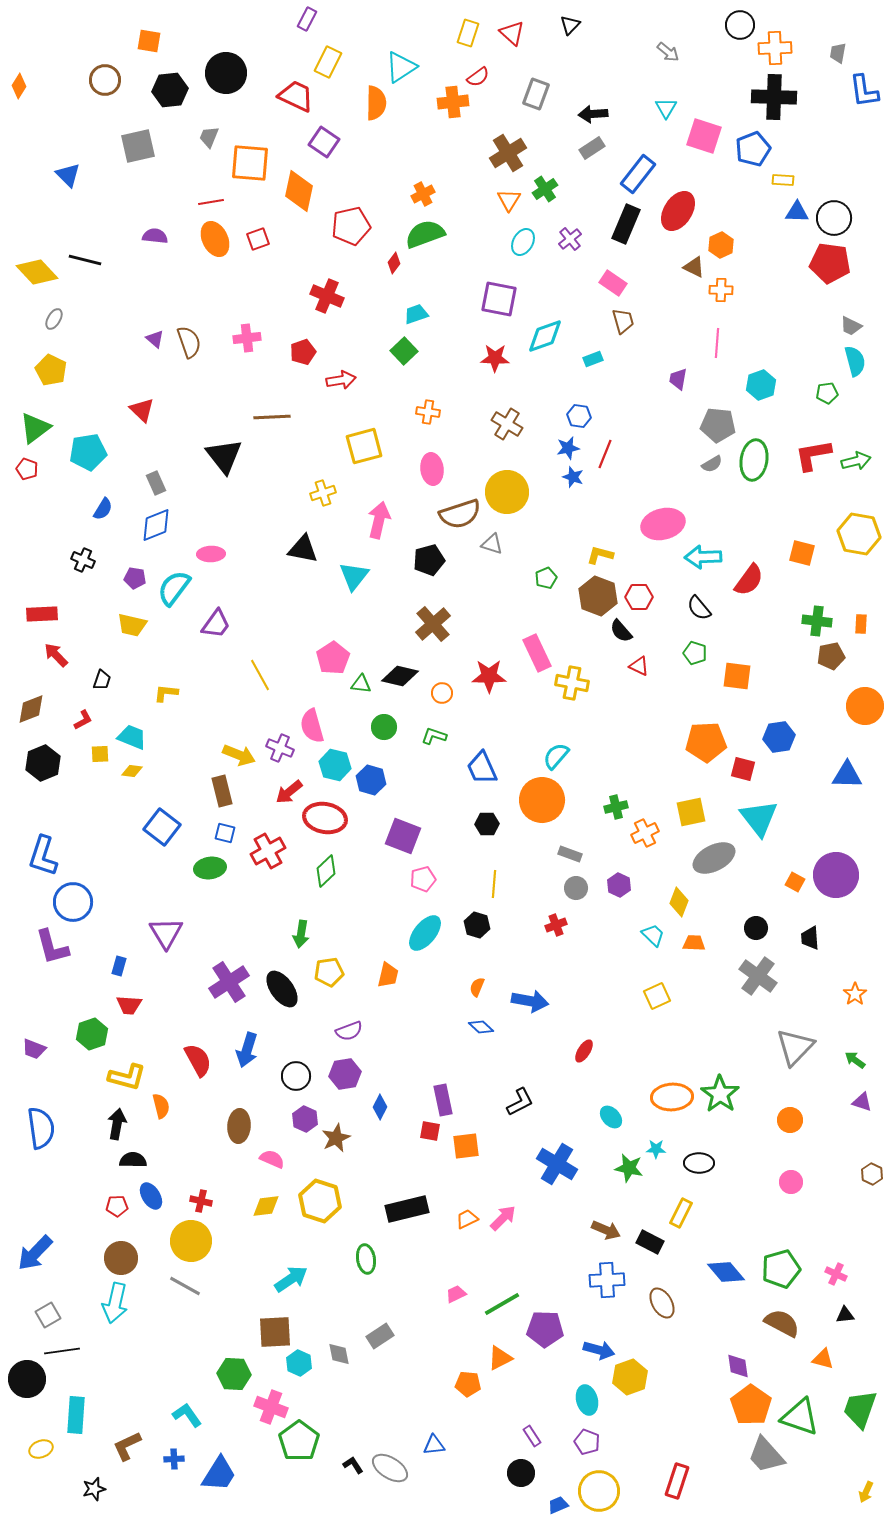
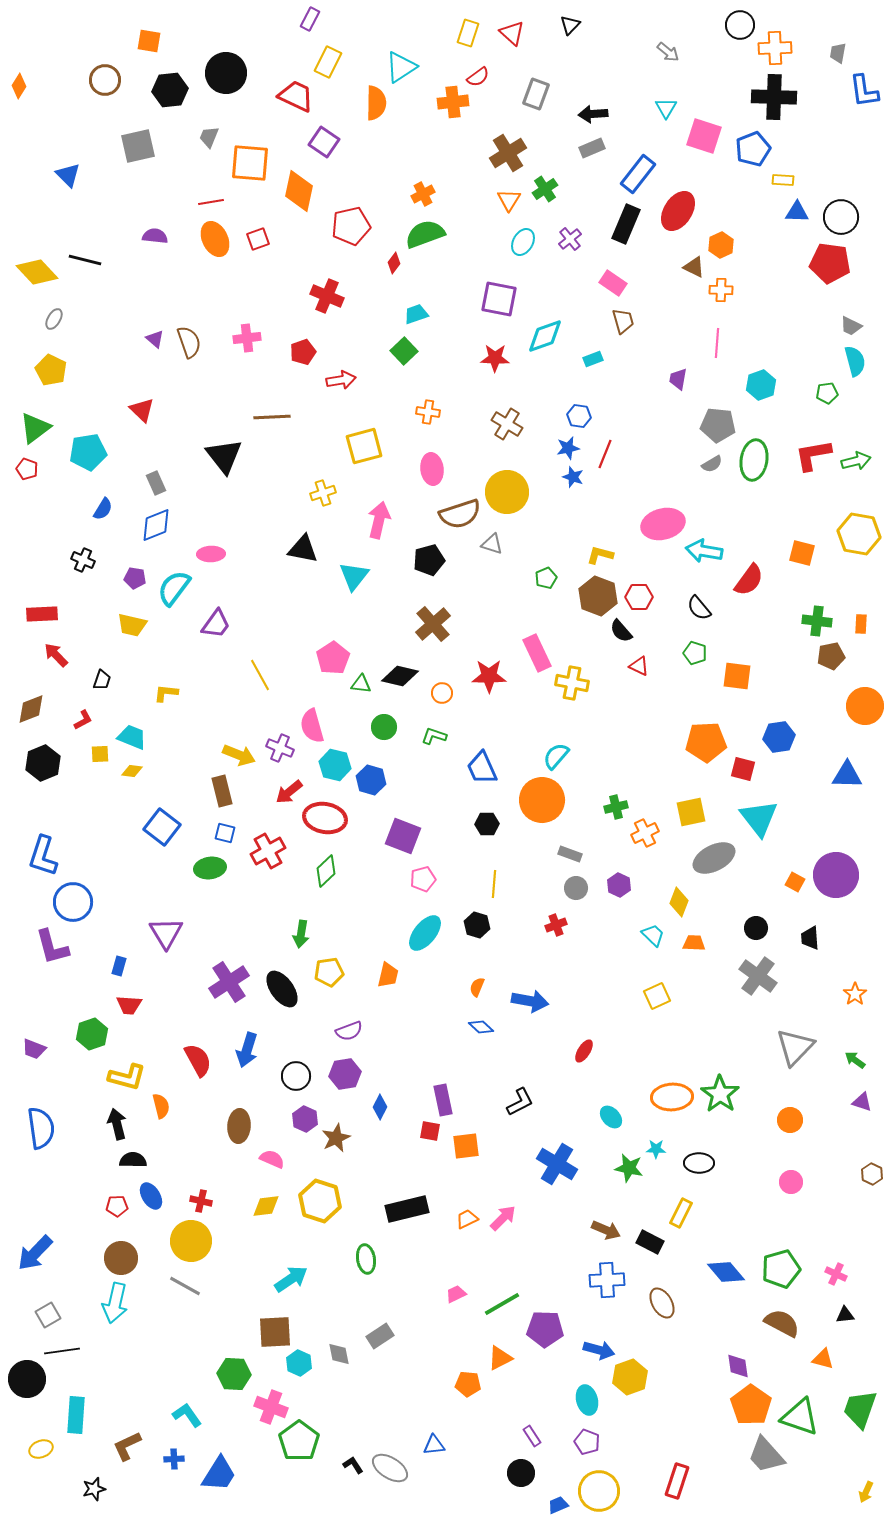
purple rectangle at (307, 19): moved 3 px right
gray rectangle at (592, 148): rotated 10 degrees clockwise
black circle at (834, 218): moved 7 px right, 1 px up
cyan arrow at (703, 557): moved 1 px right, 6 px up; rotated 12 degrees clockwise
black arrow at (117, 1124): rotated 24 degrees counterclockwise
